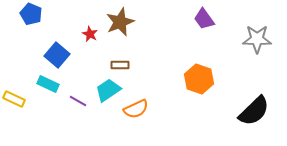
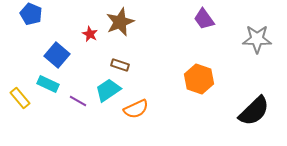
brown rectangle: rotated 18 degrees clockwise
yellow rectangle: moved 6 px right, 1 px up; rotated 25 degrees clockwise
